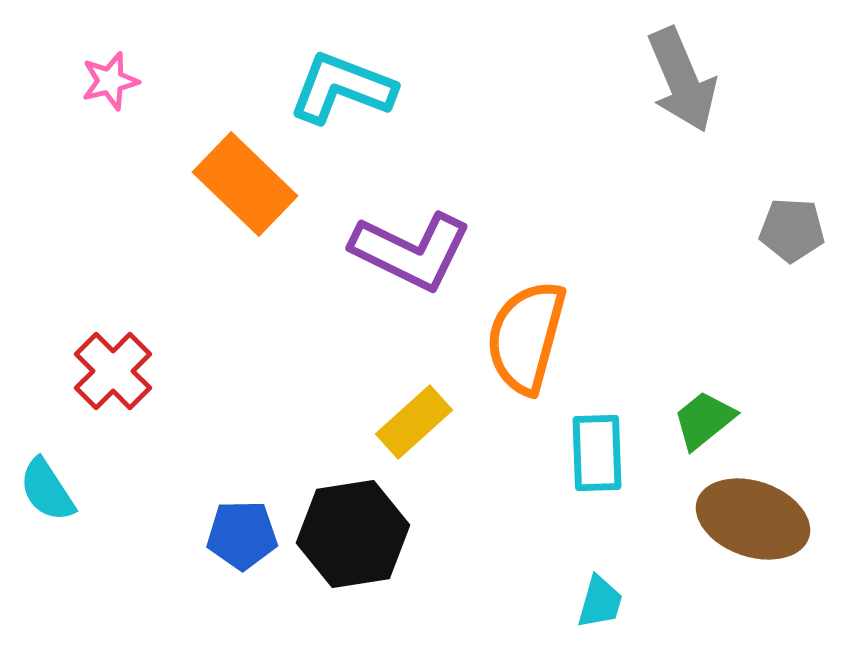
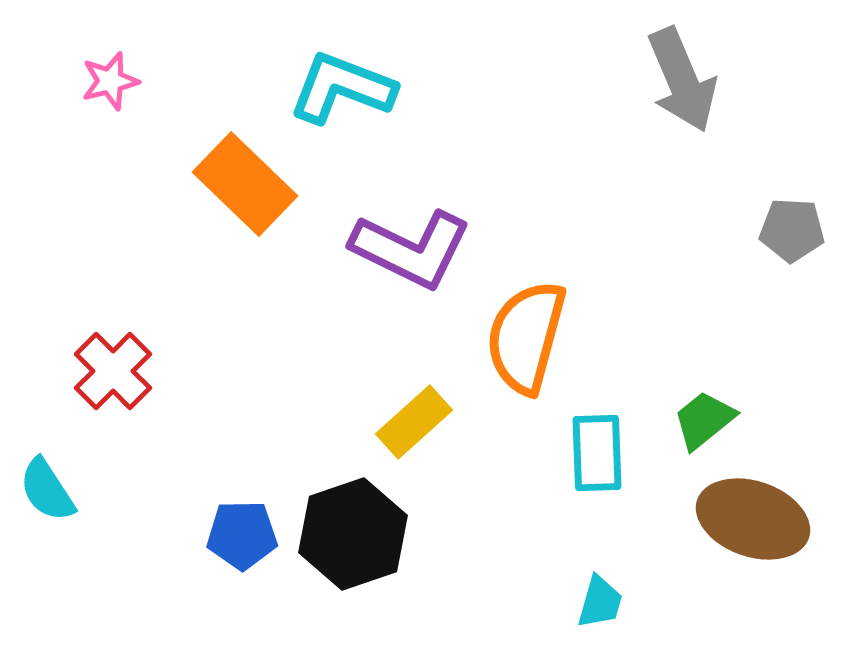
purple L-shape: moved 2 px up
black hexagon: rotated 10 degrees counterclockwise
